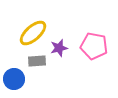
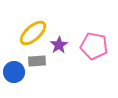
purple star: moved 3 px up; rotated 18 degrees counterclockwise
blue circle: moved 7 px up
